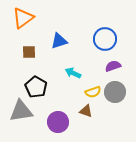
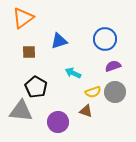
gray triangle: rotated 15 degrees clockwise
